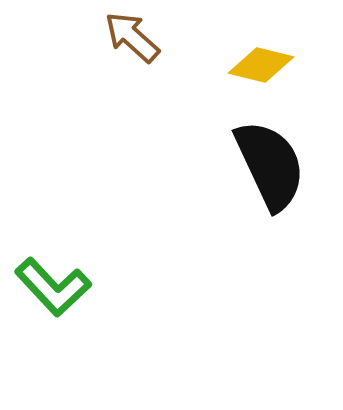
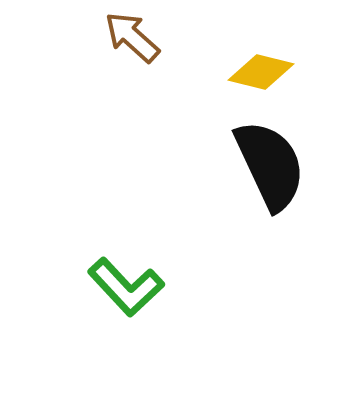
yellow diamond: moved 7 px down
green L-shape: moved 73 px right
